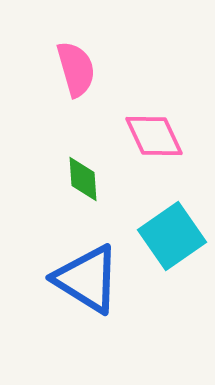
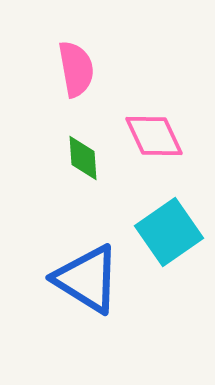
pink semicircle: rotated 6 degrees clockwise
green diamond: moved 21 px up
cyan square: moved 3 px left, 4 px up
